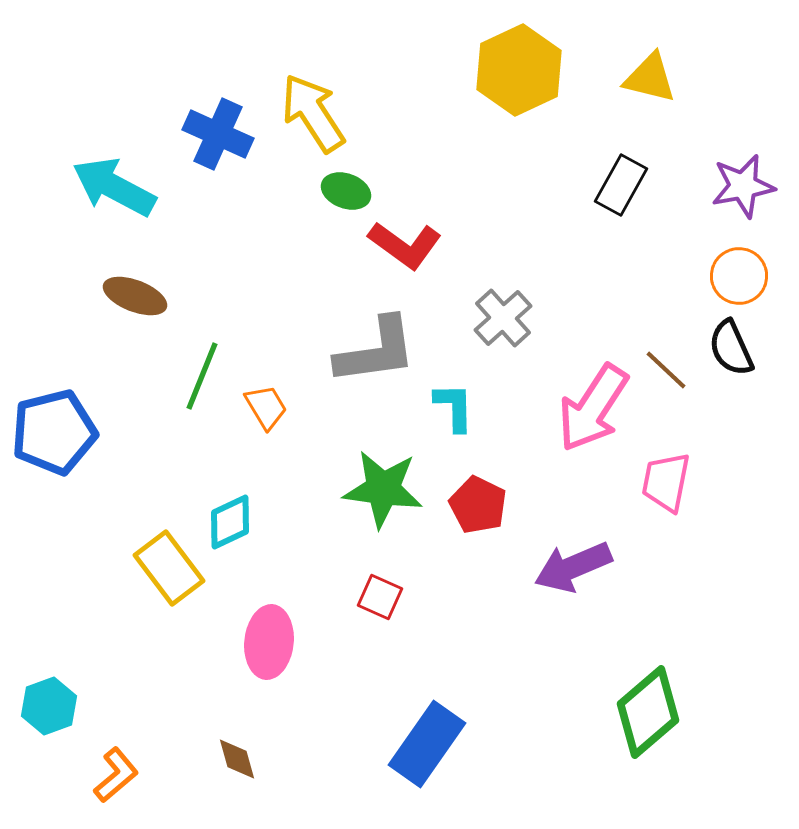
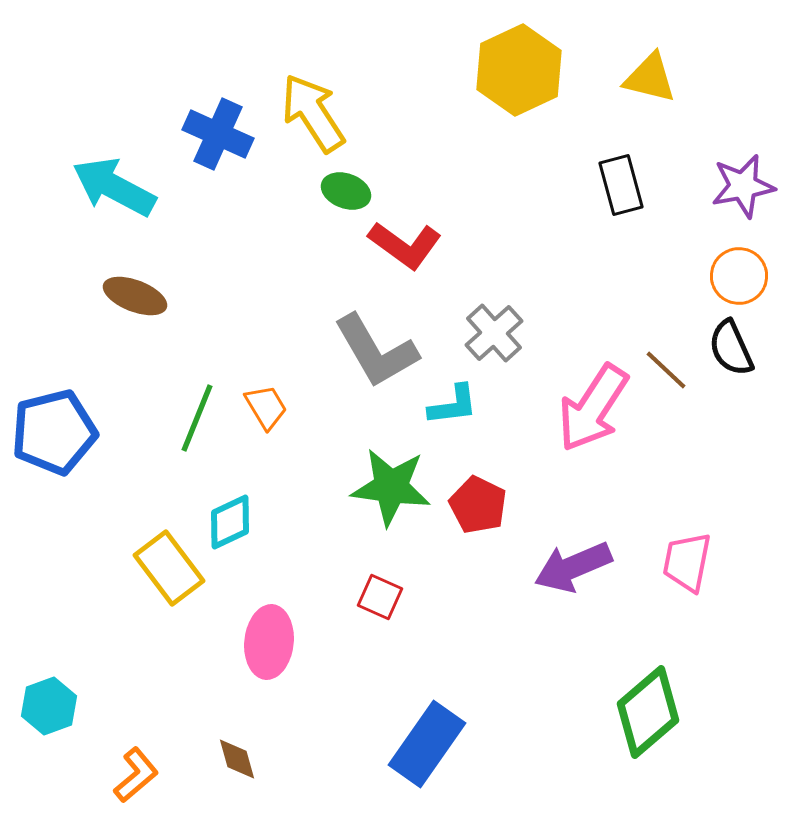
black rectangle: rotated 44 degrees counterclockwise
gray cross: moved 9 px left, 15 px down
gray L-shape: rotated 68 degrees clockwise
green line: moved 5 px left, 42 px down
cyan L-shape: moved 1 px left, 2 px up; rotated 84 degrees clockwise
pink trapezoid: moved 21 px right, 80 px down
green star: moved 8 px right, 2 px up
orange L-shape: moved 20 px right
